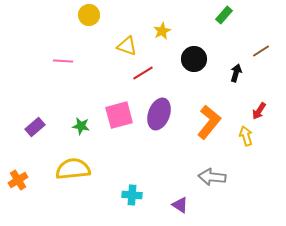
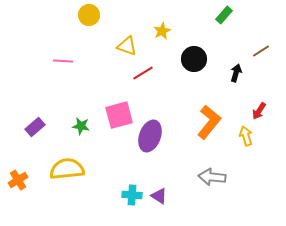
purple ellipse: moved 9 px left, 22 px down
yellow semicircle: moved 6 px left
purple triangle: moved 21 px left, 9 px up
